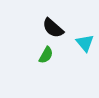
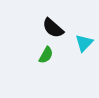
cyan triangle: moved 1 px left; rotated 24 degrees clockwise
